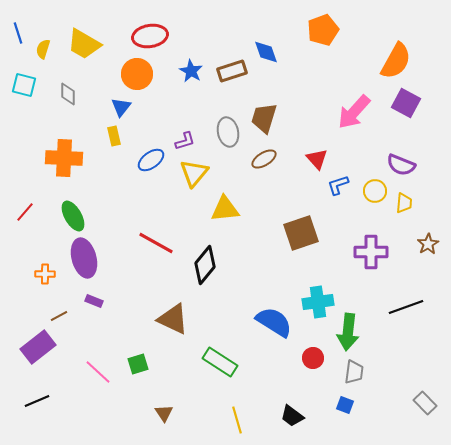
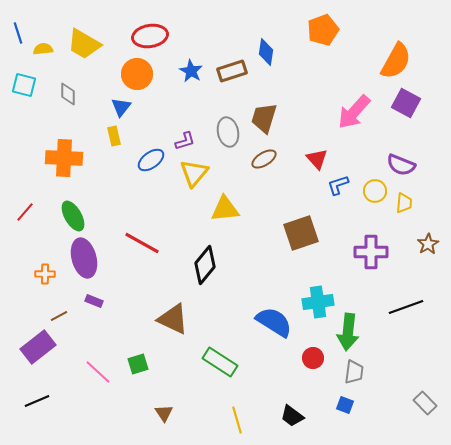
yellow semicircle at (43, 49): rotated 66 degrees clockwise
blue diamond at (266, 52): rotated 28 degrees clockwise
red line at (156, 243): moved 14 px left
